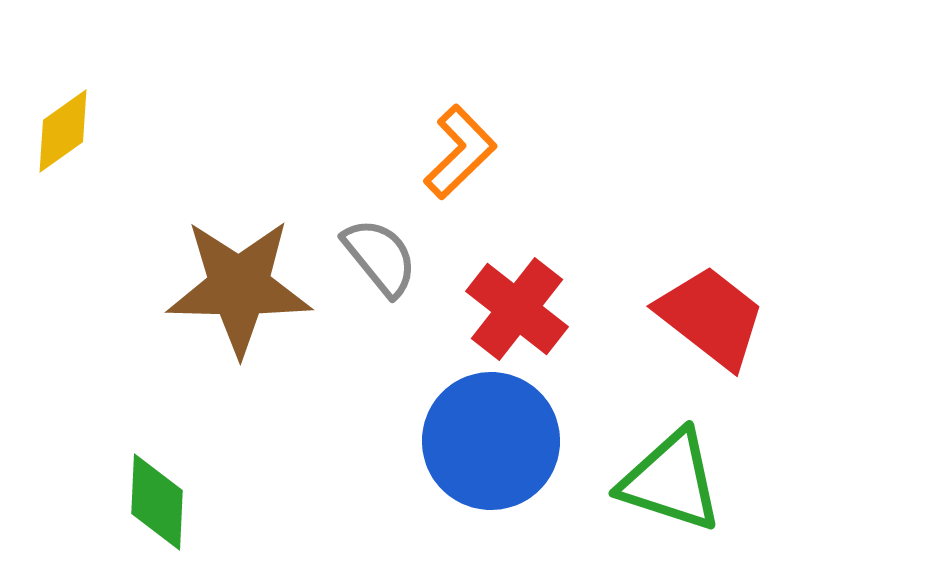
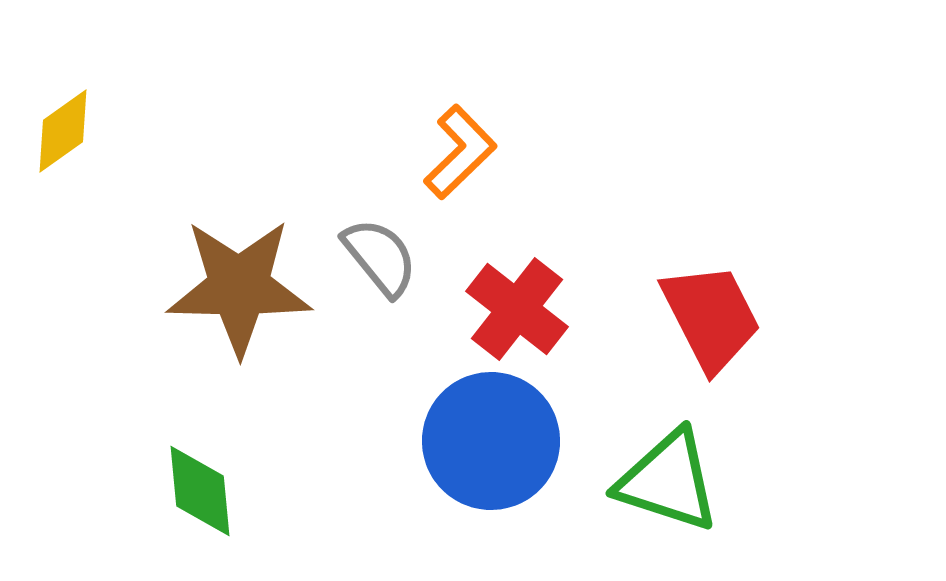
red trapezoid: rotated 25 degrees clockwise
green triangle: moved 3 px left
green diamond: moved 43 px right, 11 px up; rotated 8 degrees counterclockwise
